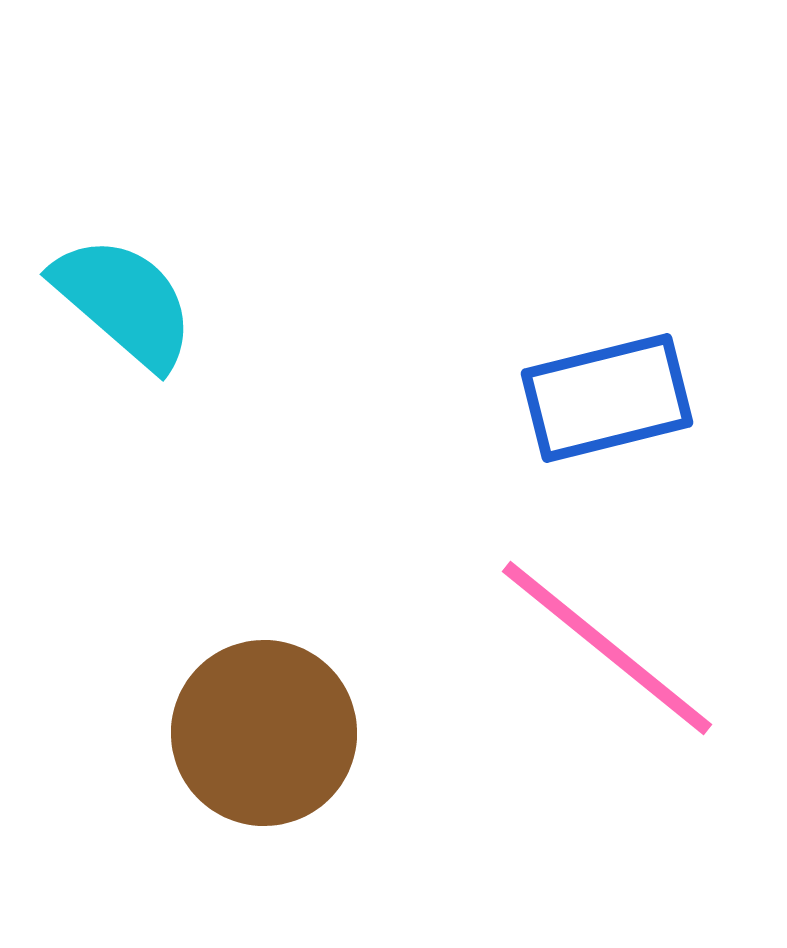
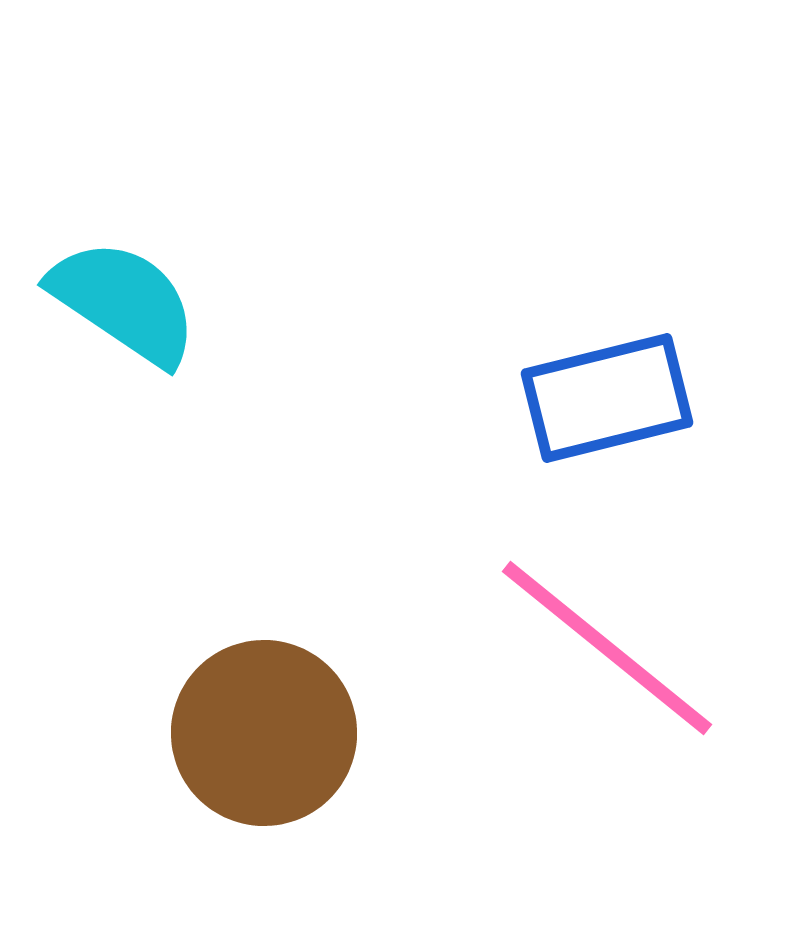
cyan semicircle: rotated 7 degrees counterclockwise
